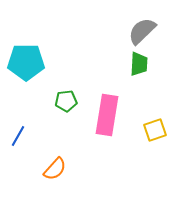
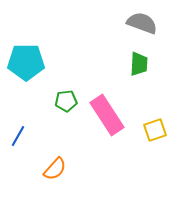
gray semicircle: moved 8 px up; rotated 64 degrees clockwise
pink rectangle: rotated 42 degrees counterclockwise
